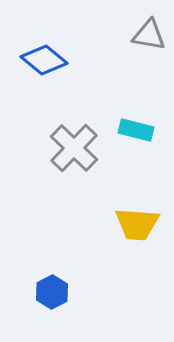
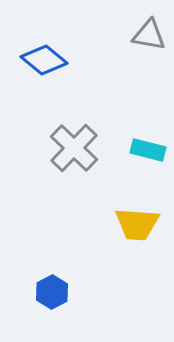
cyan rectangle: moved 12 px right, 20 px down
